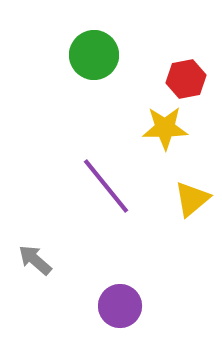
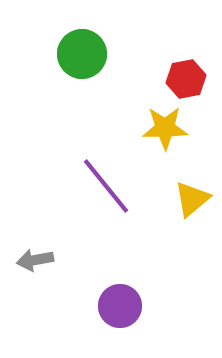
green circle: moved 12 px left, 1 px up
gray arrow: rotated 51 degrees counterclockwise
